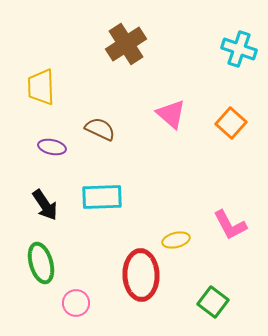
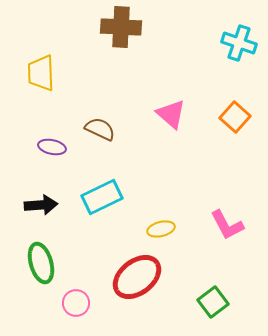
brown cross: moved 5 px left, 17 px up; rotated 36 degrees clockwise
cyan cross: moved 6 px up
yellow trapezoid: moved 14 px up
orange square: moved 4 px right, 6 px up
cyan rectangle: rotated 24 degrees counterclockwise
black arrow: moved 4 px left; rotated 60 degrees counterclockwise
pink L-shape: moved 3 px left
yellow ellipse: moved 15 px left, 11 px up
red ellipse: moved 4 px left, 2 px down; rotated 54 degrees clockwise
green square: rotated 16 degrees clockwise
